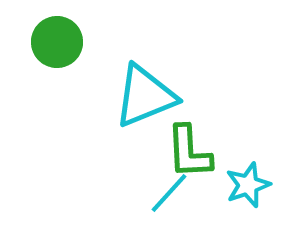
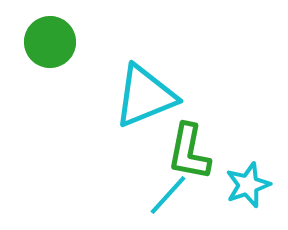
green circle: moved 7 px left
green L-shape: rotated 14 degrees clockwise
cyan line: moved 1 px left, 2 px down
